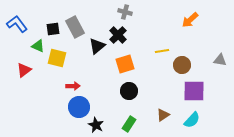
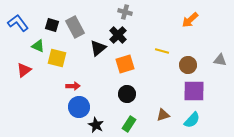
blue L-shape: moved 1 px right, 1 px up
black square: moved 1 px left, 4 px up; rotated 24 degrees clockwise
black triangle: moved 1 px right, 2 px down
yellow line: rotated 24 degrees clockwise
brown circle: moved 6 px right
black circle: moved 2 px left, 3 px down
brown triangle: rotated 16 degrees clockwise
